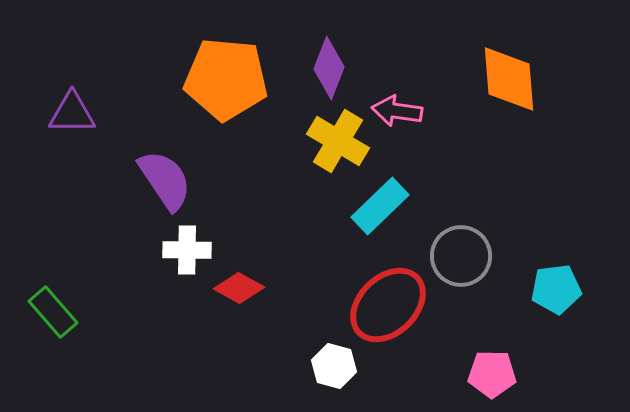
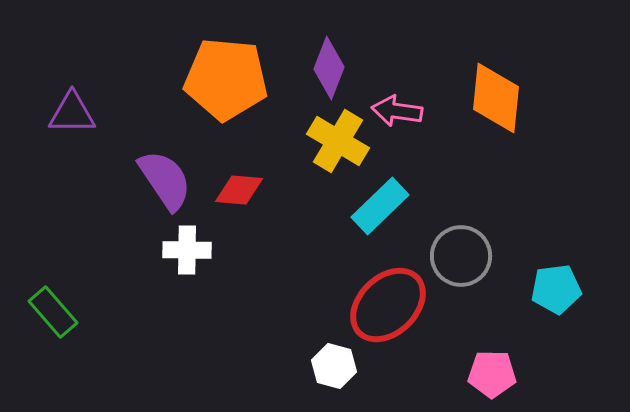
orange diamond: moved 13 px left, 19 px down; rotated 10 degrees clockwise
red diamond: moved 98 px up; rotated 24 degrees counterclockwise
